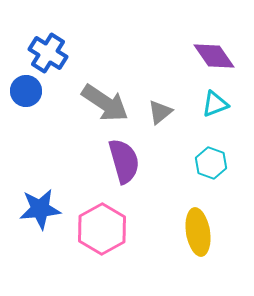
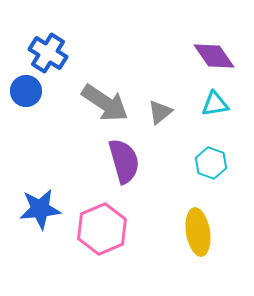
cyan triangle: rotated 12 degrees clockwise
pink hexagon: rotated 6 degrees clockwise
